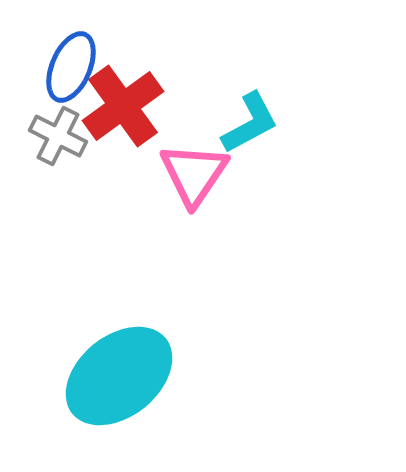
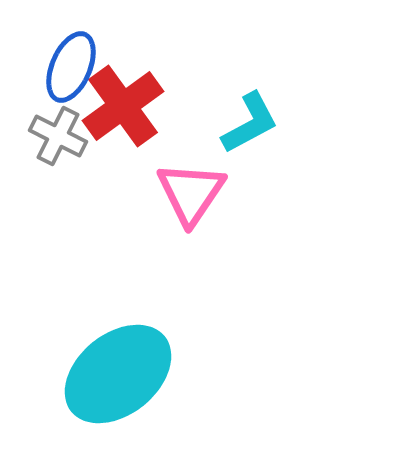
pink triangle: moved 3 px left, 19 px down
cyan ellipse: moved 1 px left, 2 px up
